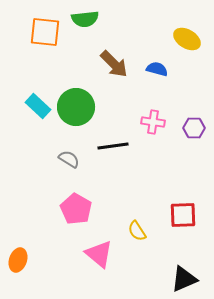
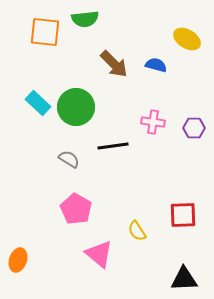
blue semicircle: moved 1 px left, 4 px up
cyan rectangle: moved 3 px up
black triangle: rotated 20 degrees clockwise
